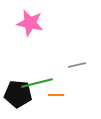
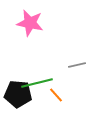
orange line: rotated 49 degrees clockwise
